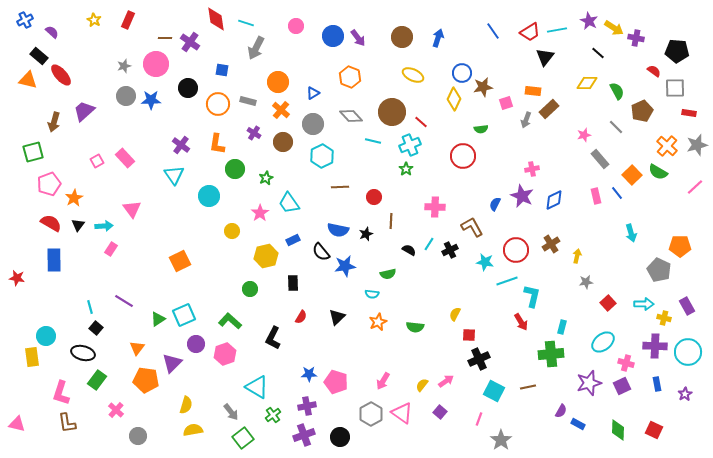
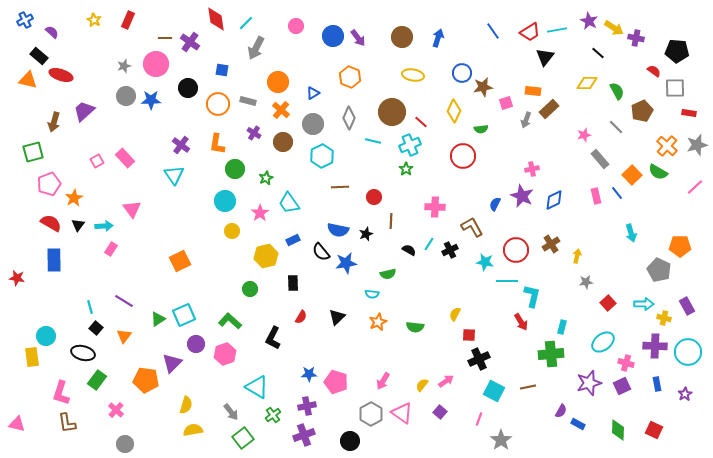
cyan line at (246, 23): rotated 63 degrees counterclockwise
red ellipse at (61, 75): rotated 30 degrees counterclockwise
yellow ellipse at (413, 75): rotated 15 degrees counterclockwise
yellow diamond at (454, 99): moved 12 px down
gray diamond at (351, 116): moved 2 px left, 2 px down; rotated 65 degrees clockwise
cyan circle at (209, 196): moved 16 px right, 5 px down
blue star at (345, 266): moved 1 px right, 3 px up
cyan line at (507, 281): rotated 20 degrees clockwise
orange triangle at (137, 348): moved 13 px left, 12 px up
gray circle at (138, 436): moved 13 px left, 8 px down
black circle at (340, 437): moved 10 px right, 4 px down
